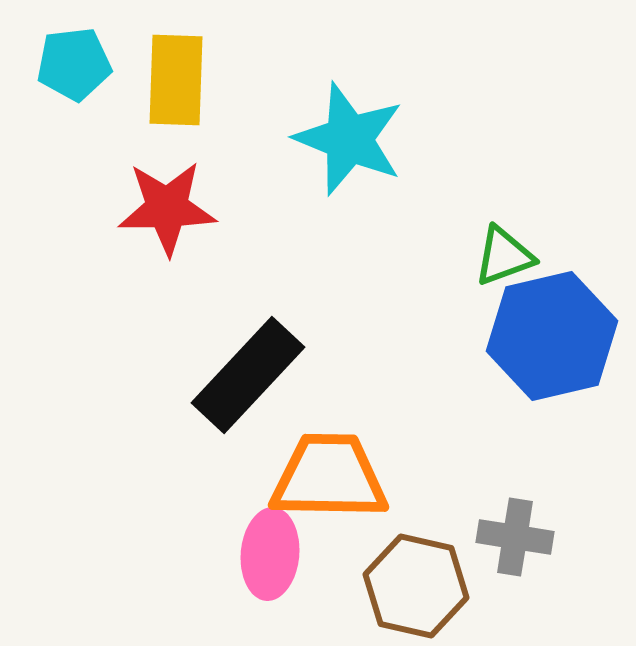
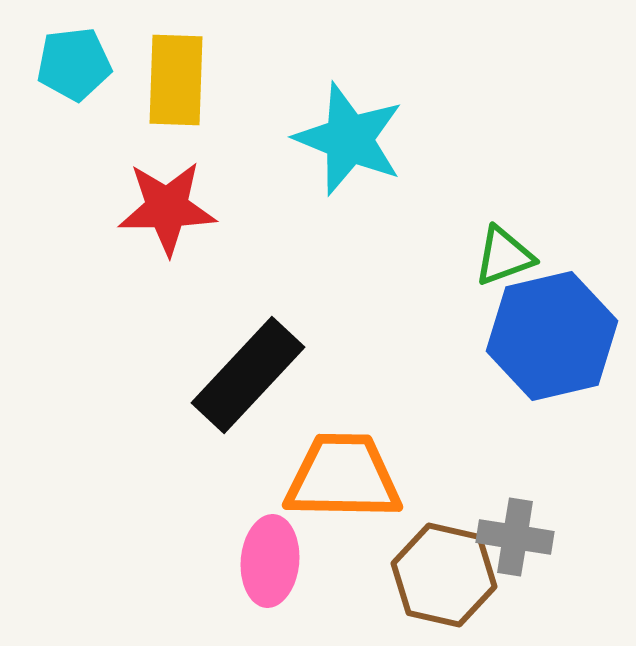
orange trapezoid: moved 14 px right
pink ellipse: moved 7 px down
brown hexagon: moved 28 px right, 11 px up
